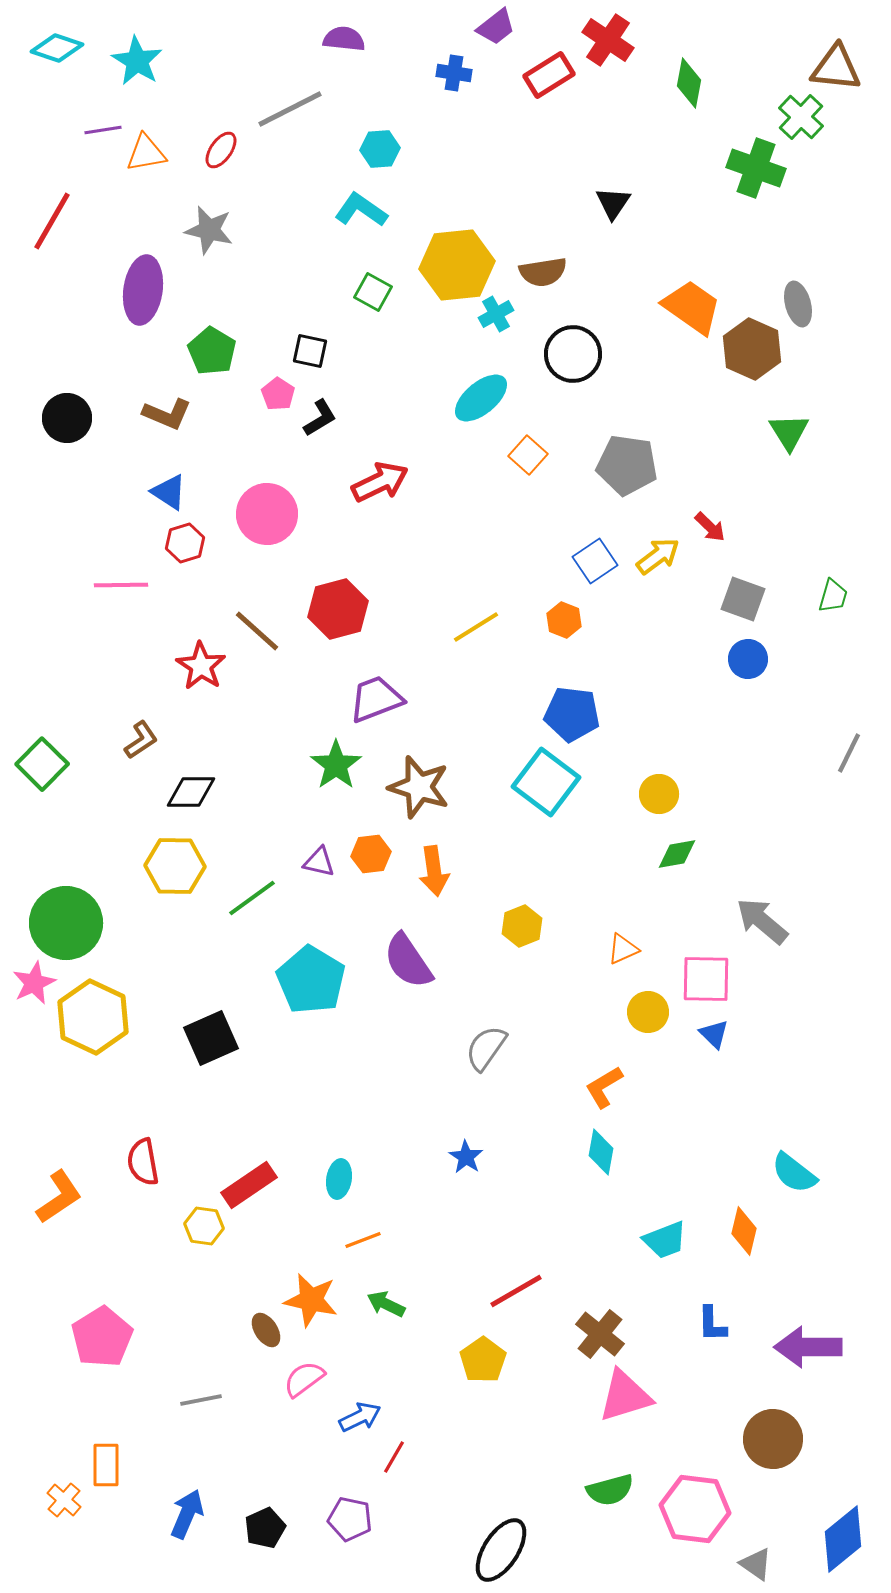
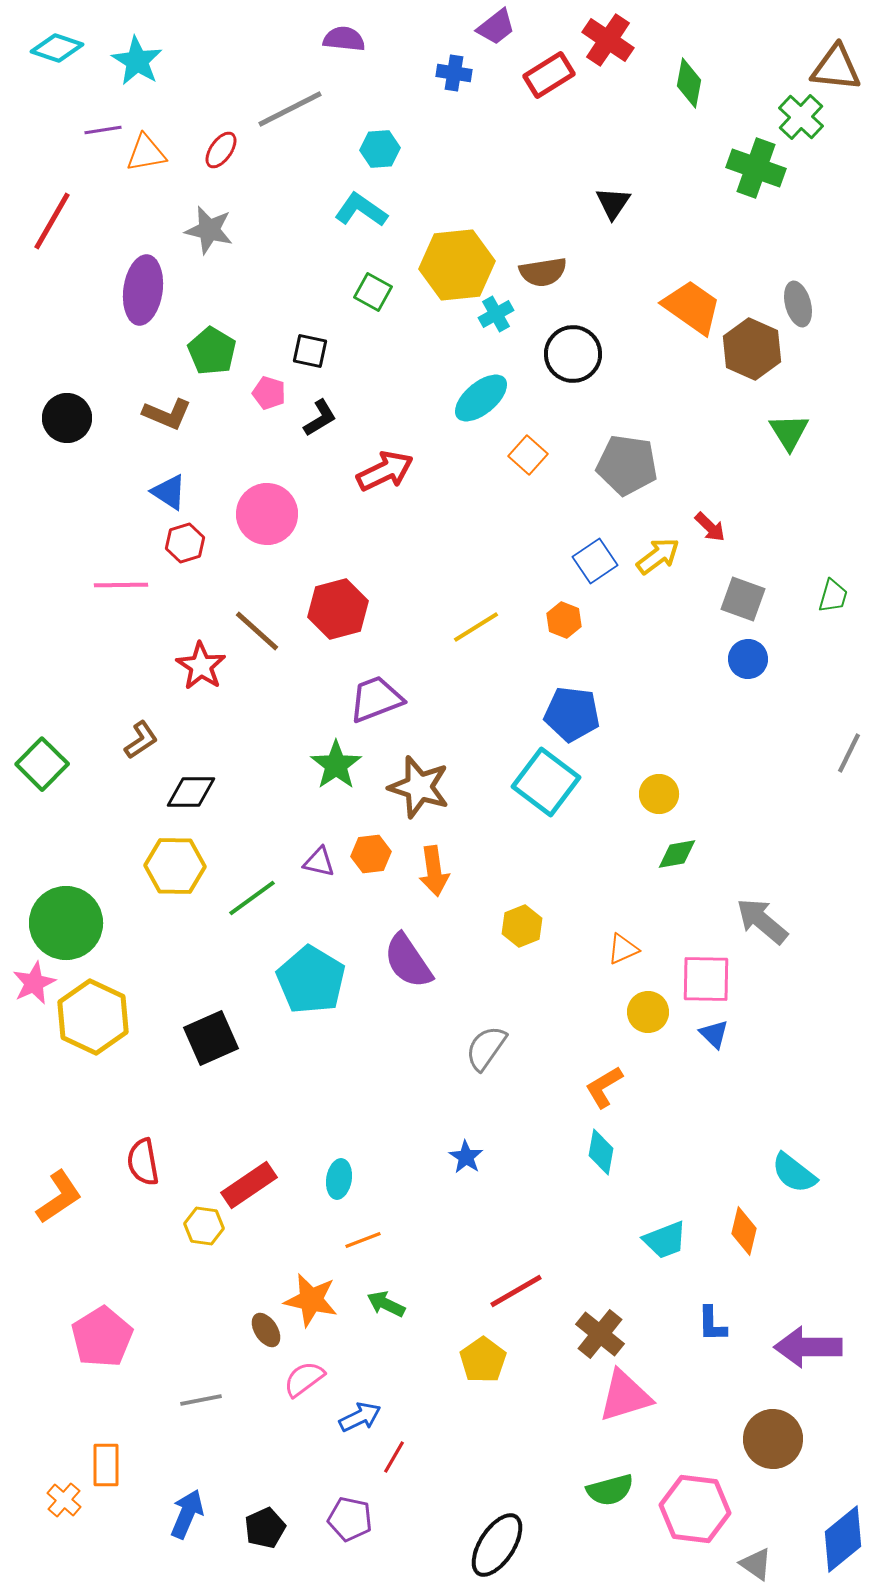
pink pentagon at (278, 394): moved 9 px left, 1 px up; rotated 16 degrees counterclockwise
red arrow at (380, 482): moved 5 px right, 11 px up
black ellipse at (501, 1550): moved 4 px left, 5 px up
